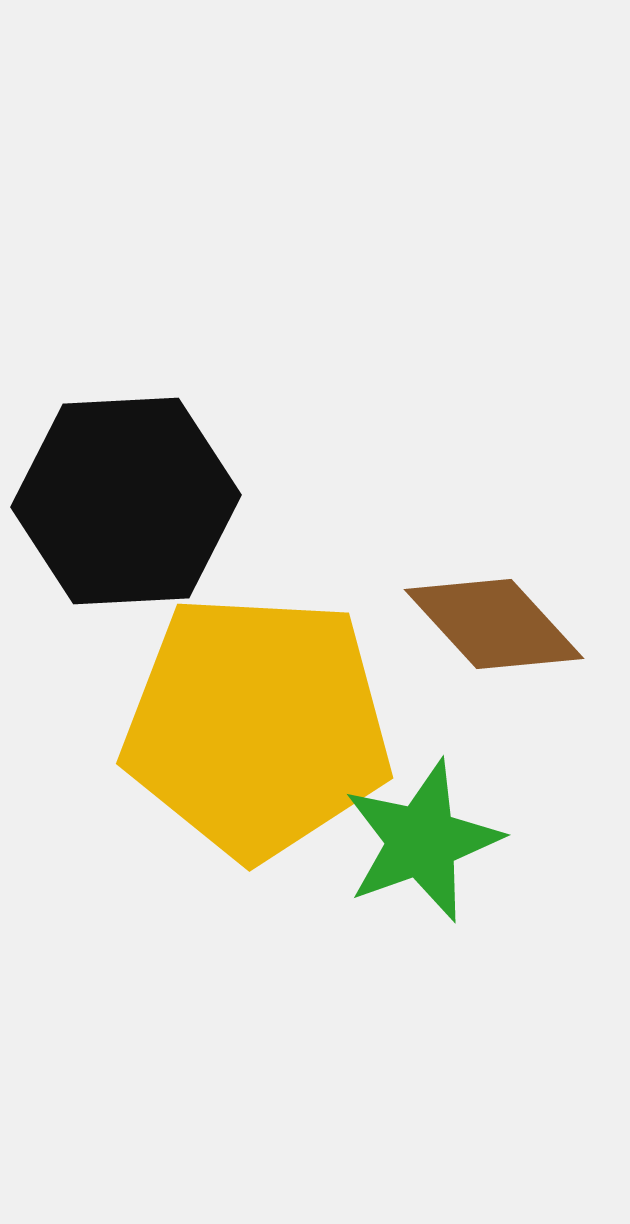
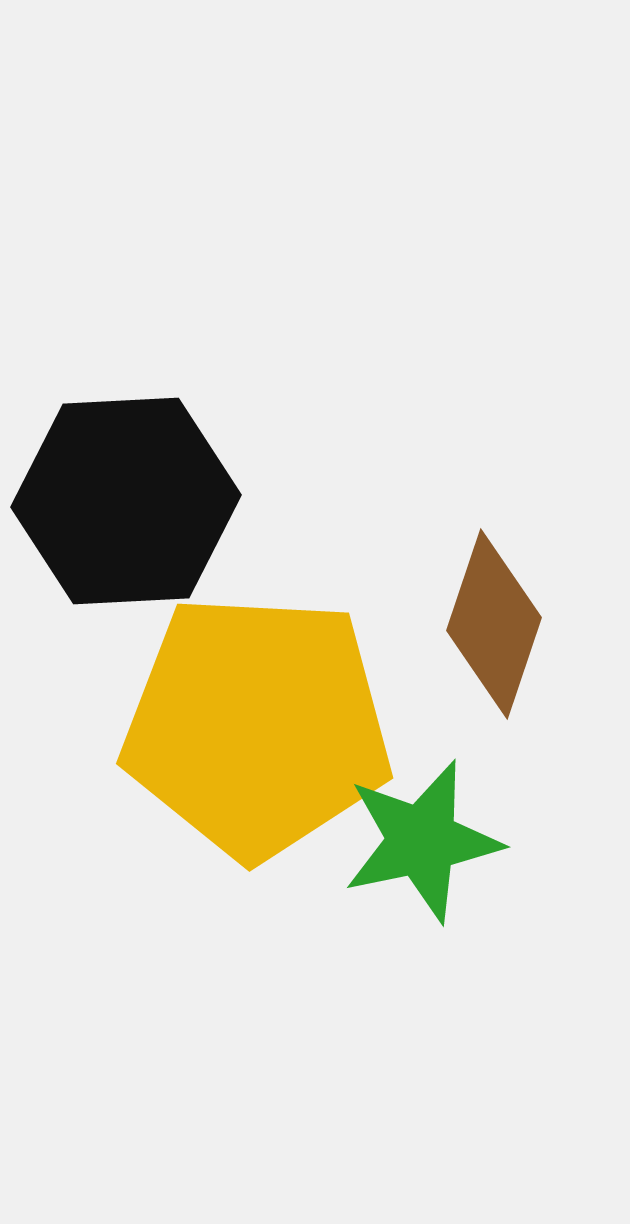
brown diamond: rotated 61 degrees clockwise
green star: rotated 8 degrees clockwise
